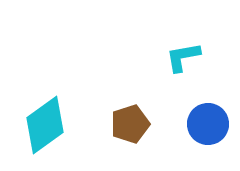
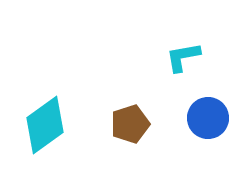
blue circle: moved 6 px up
